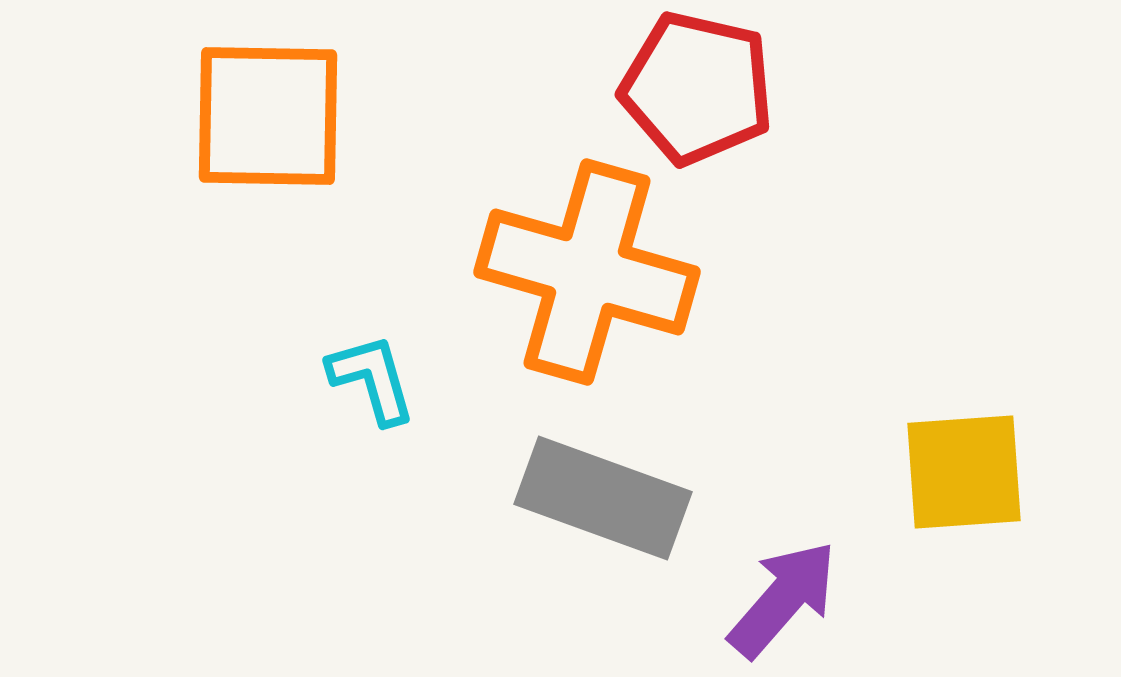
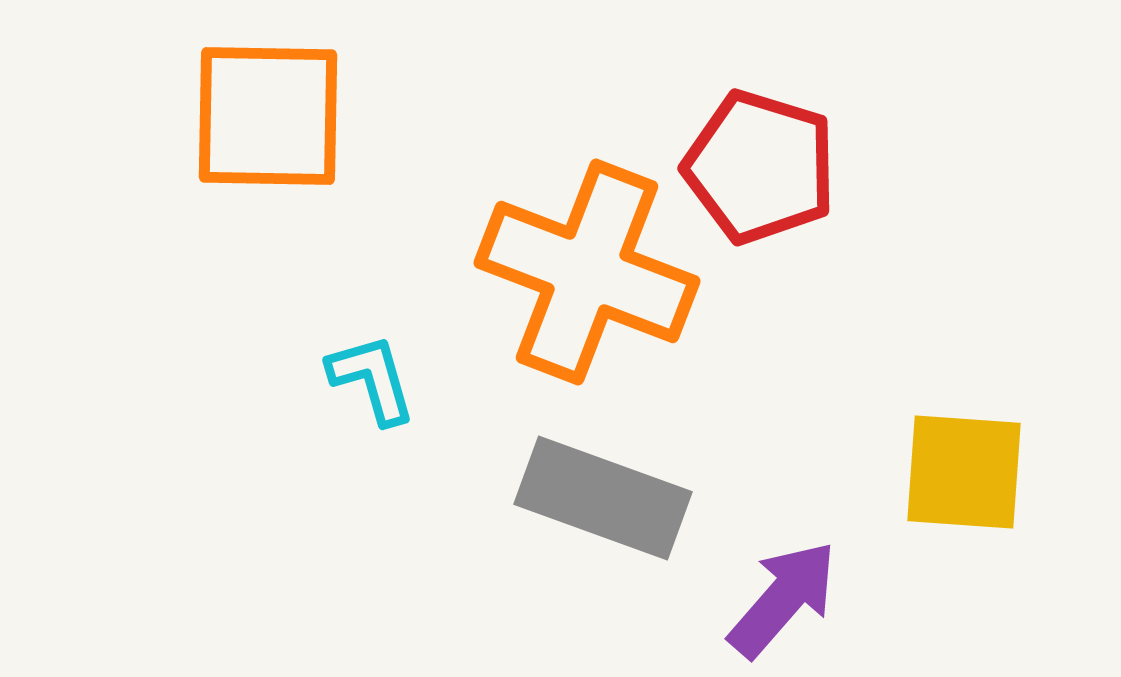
red pentagon: moved 63 px right, 79 px down; rotated 4 degrees clockwise
orange cross: rotated 5 degrees clockwise
yellow square: rotated 8 degrees clockwise
